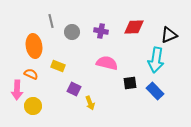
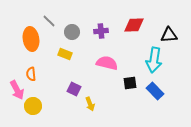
gray line: moved 2 px left; rotated 32 degrees counterclockwise
red diamond: moved 2 px up
purple cross: rotated 16 degrees counterclockwise
black triangle: rotated 18 degrees clockwise
orange ellipse: moved 3 px left, 7 px up
cyan arrow: moved 2 px left
yellow rectangle: moved 7 px right, 12 px up
orange semicircle: rotated 120 degrees counterclockwise
pink arrow: rotated 30 degrees counterclockwise
yellow arrow: moved 1 px down
